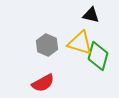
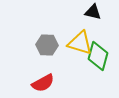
black triangle: moved 2 px right, 3 px up
gray hexagon: rotated 20 degrees counterclockwise
